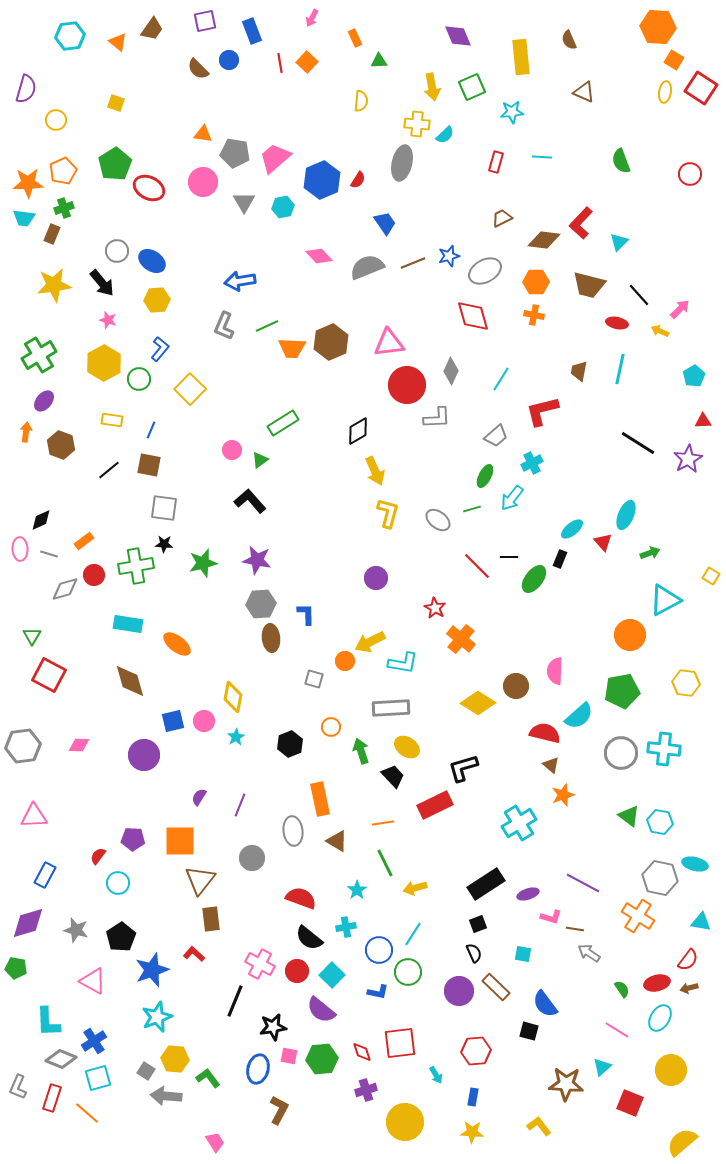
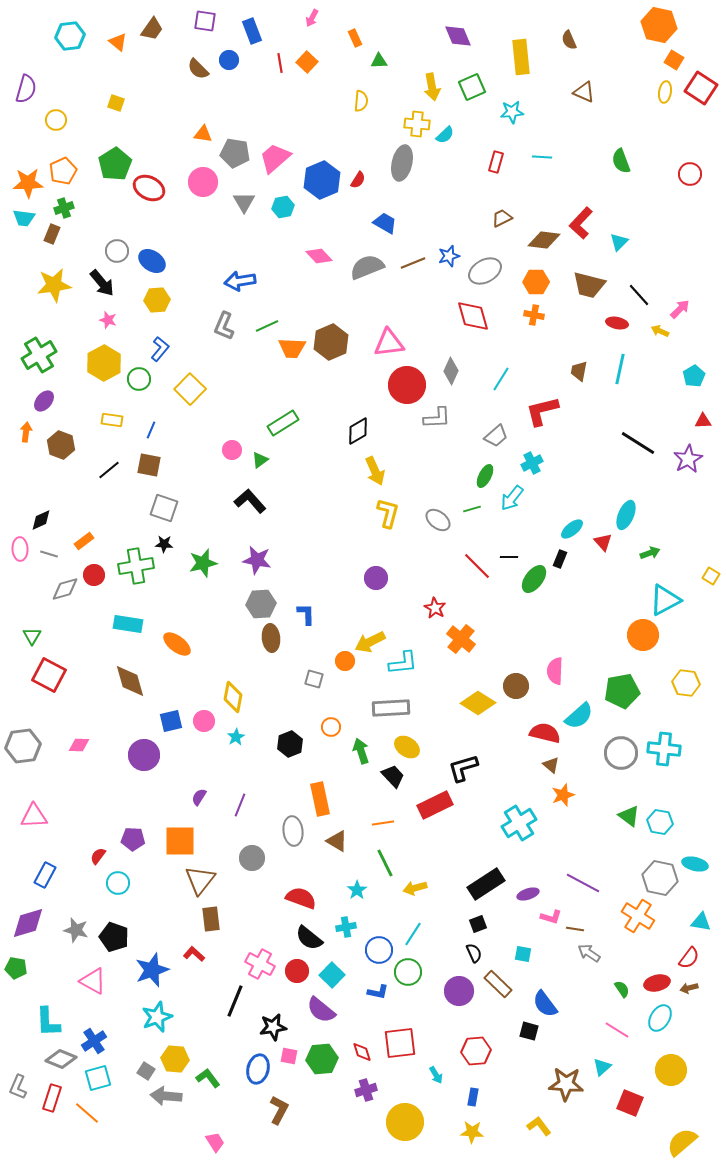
purple square at (205, 21): rotated 20 degrees clockwise
orange hexagon at (658, 27): moved 1 px right, 2 px up; rotated 8 degrees clockwise
blue trapezoid at (385, 223): rotated 25 degrees counterclockwise
gray square at (164, 508): rotated 12 degrees clockwise
orange circle at (630, 635): moved 13 px right
cyan L-shape at (403, 663): rotated 16 degrees counterclockwise
blue square at (173, 721): moved 2 px left
black pentagon at (121, 937): moved 7 px left; rotated 20 degrees counterclockwise
red semicircle at (688, 960): moved 1 px right, 2 px up
brown rectangle at (496, 987): moved 2 px right, 3 px up
